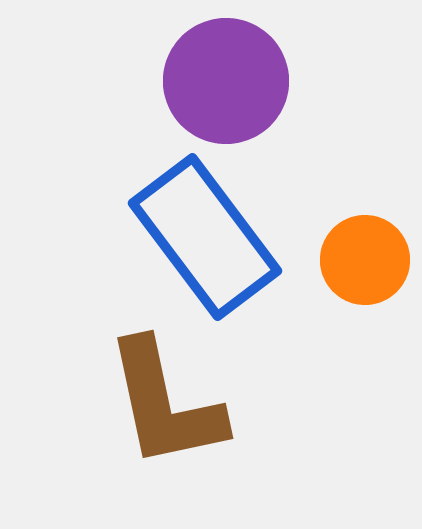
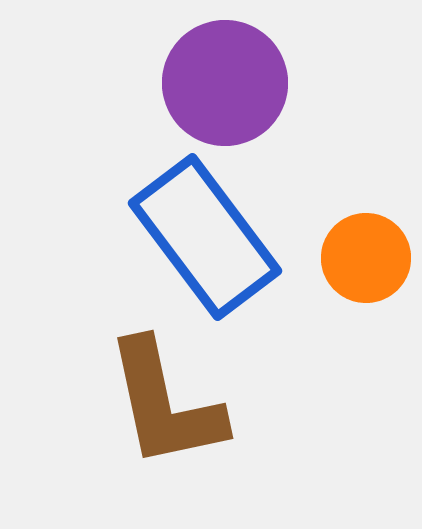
purple circle: moved 1 px left, 2 px down
orange circle: moved 1 px right, 2 px up
